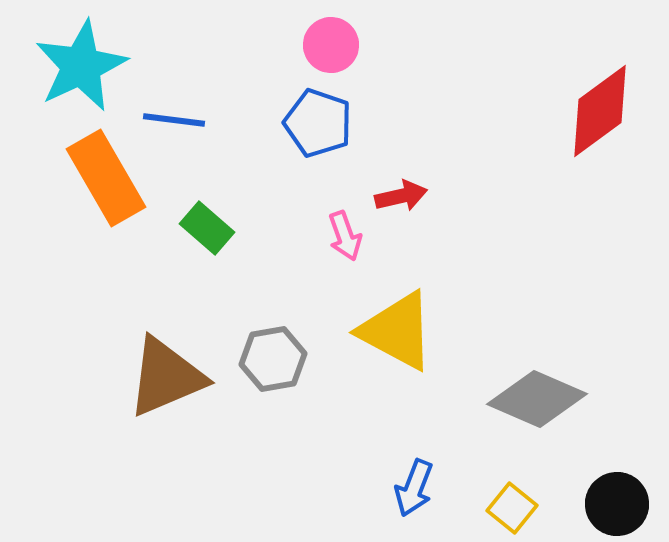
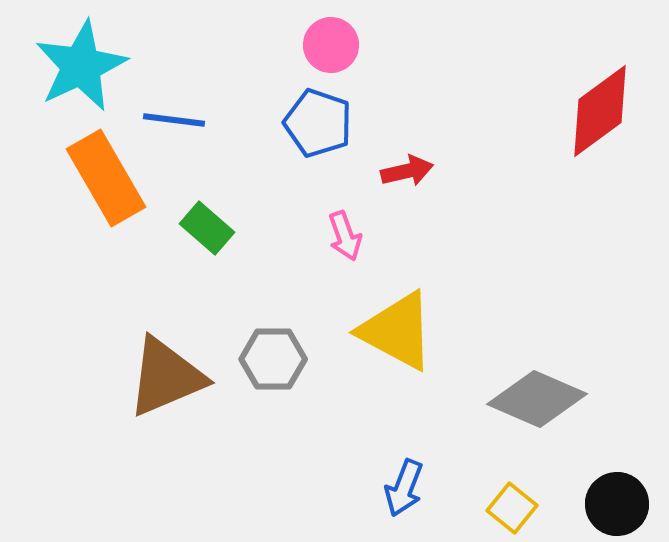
red arrow: moved 6 px right, 25 px up
gray hexagon: rotated 10 degrees clockwise
blue arrow: moved 10 px left
